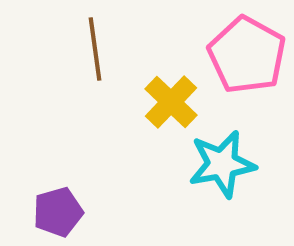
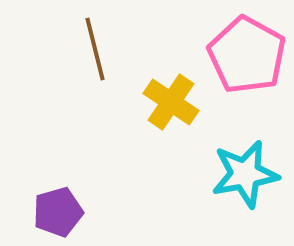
brown line: rotated 6 degrees counterclockwise
yellow cross: rotated 10 degrees counterclockwise
cyan star: moved 23 px right, 10 px down
